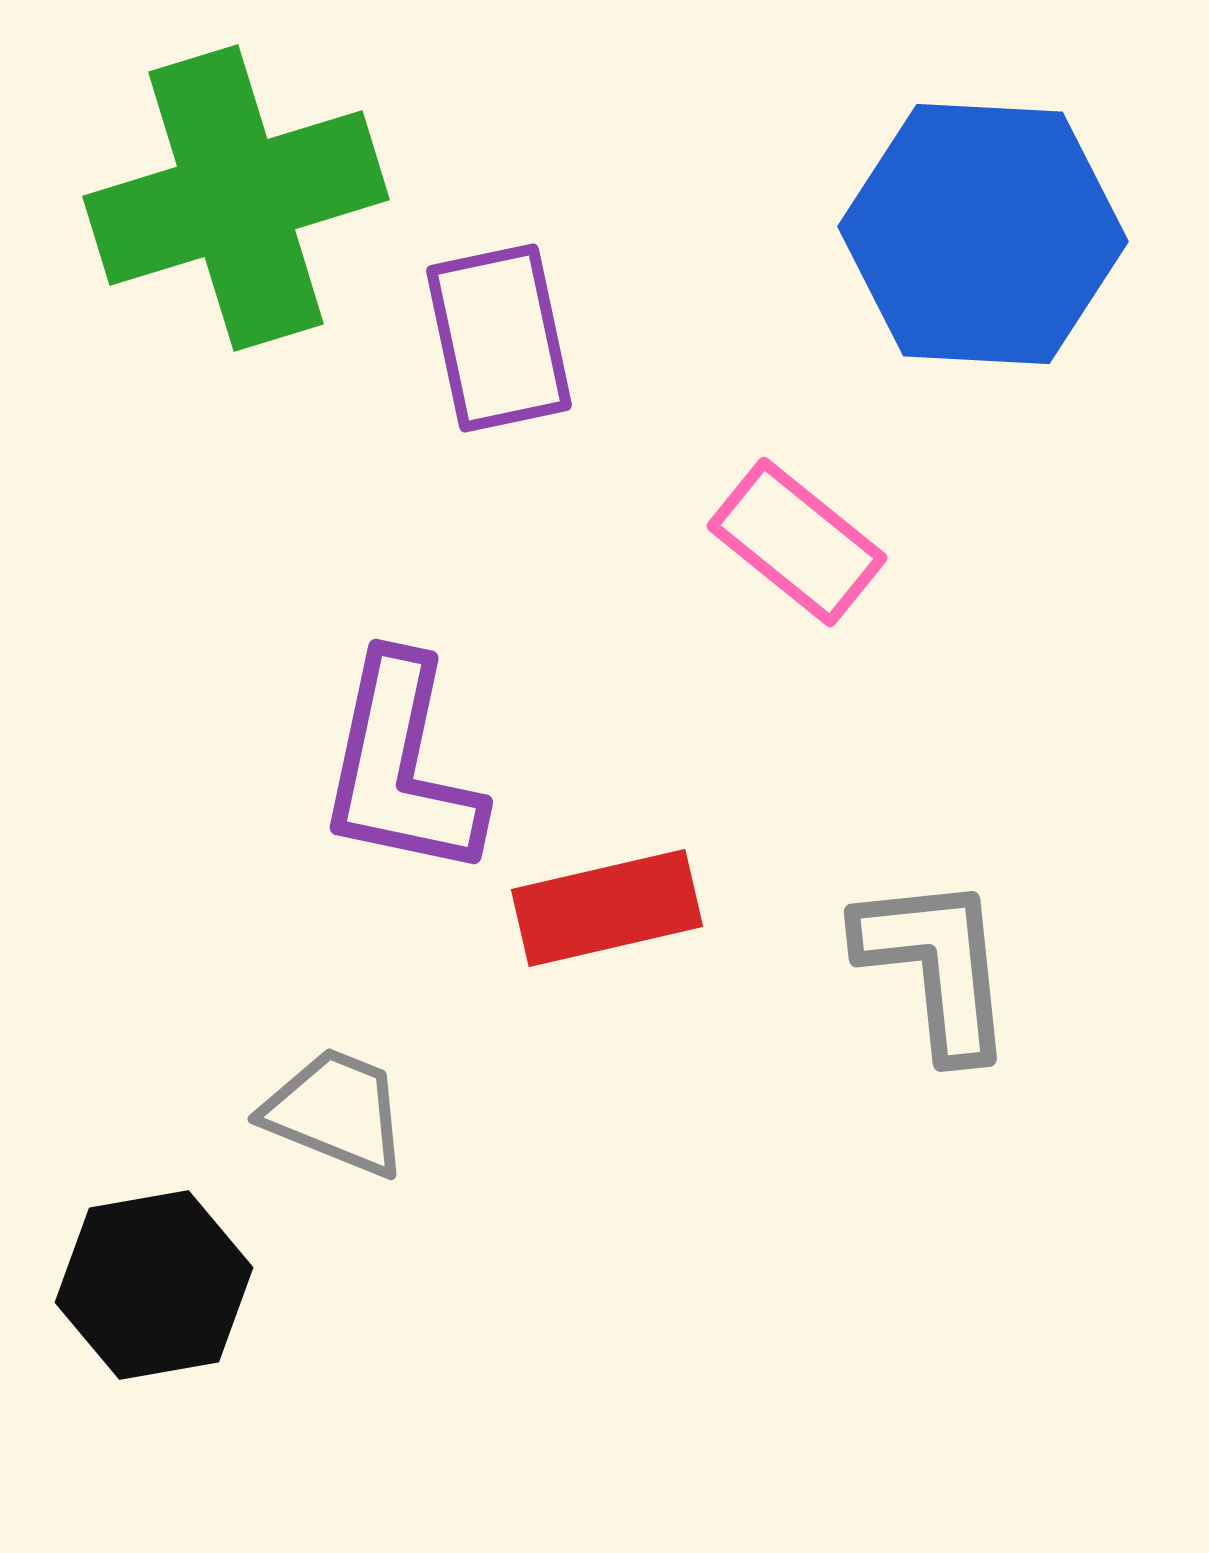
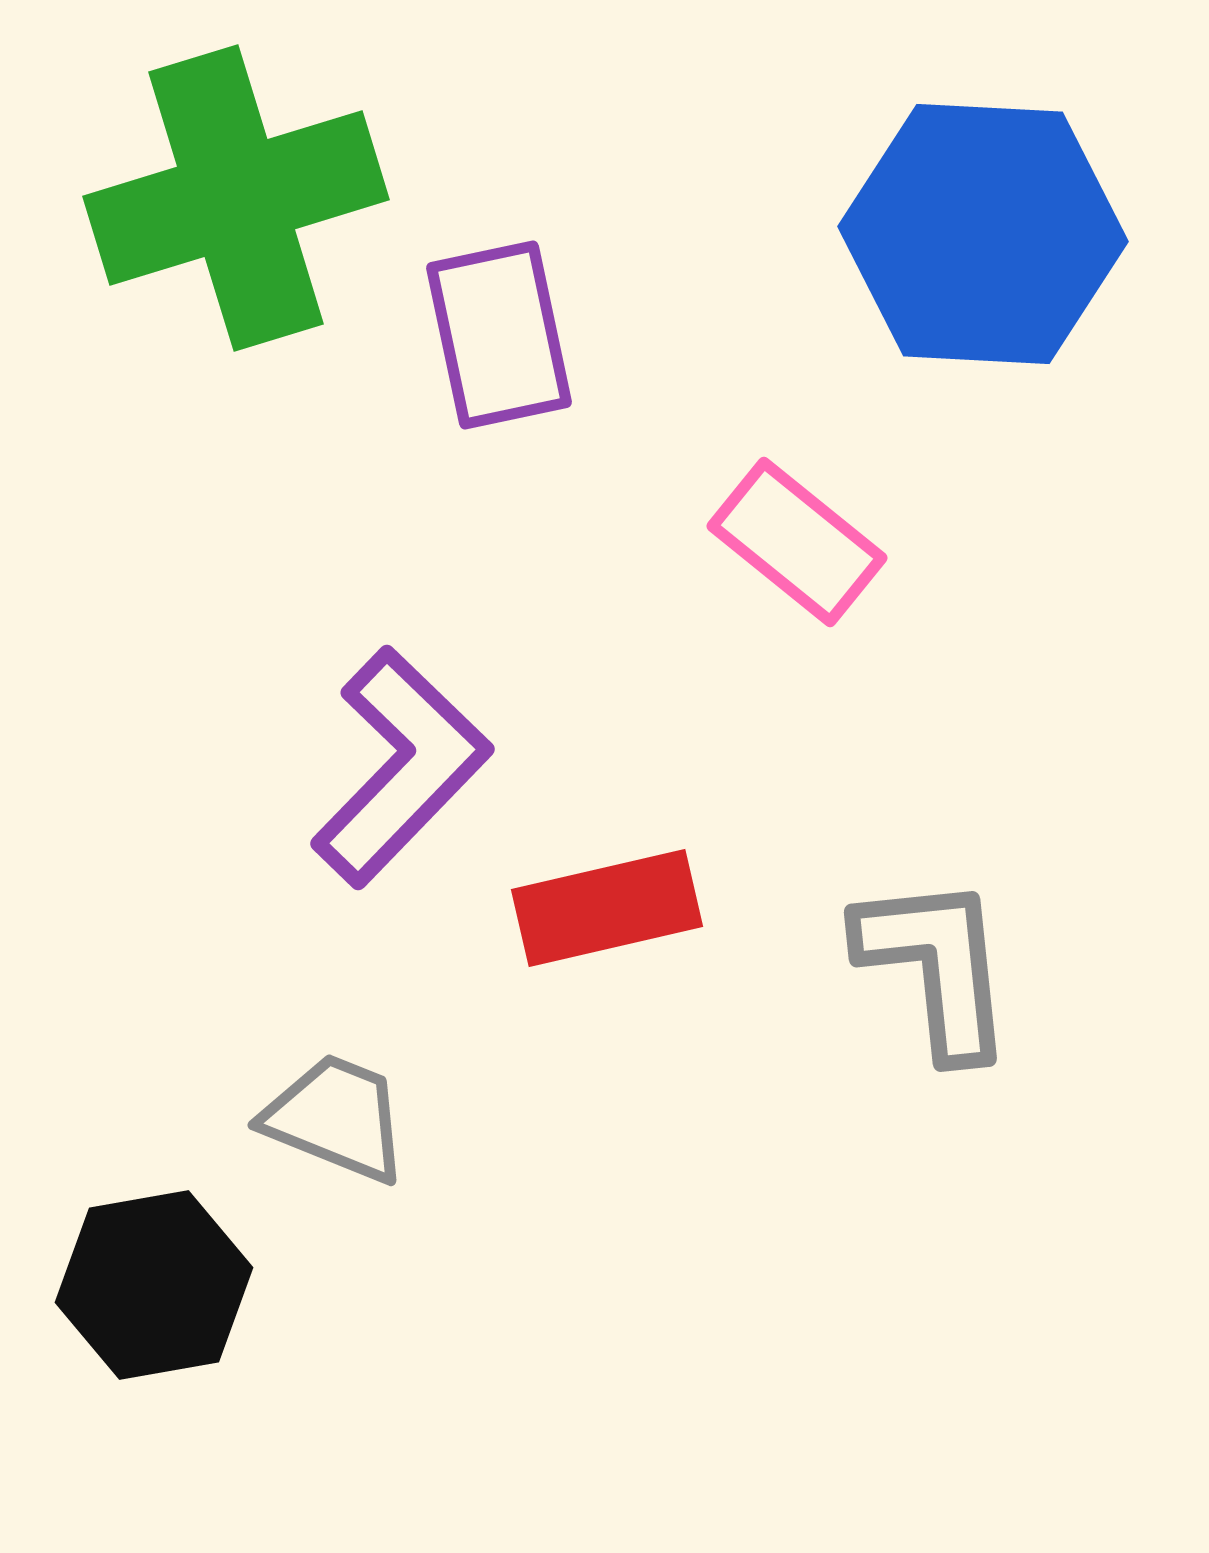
purple rectangle: moved 3 px up
purple L-shape: rotated 148 degrees counterclockwise
gray trapezoid: moved 6 px down
